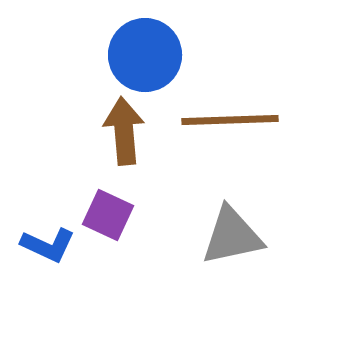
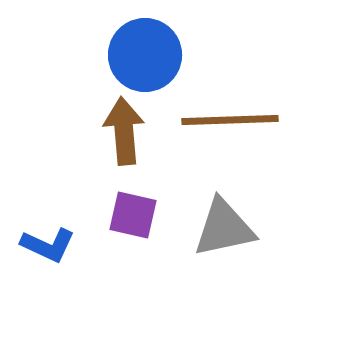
purple square: moved 25 px right; rotated 12 degrees counterclockwise
gray triangle: moved 8 px left, 8 px up
